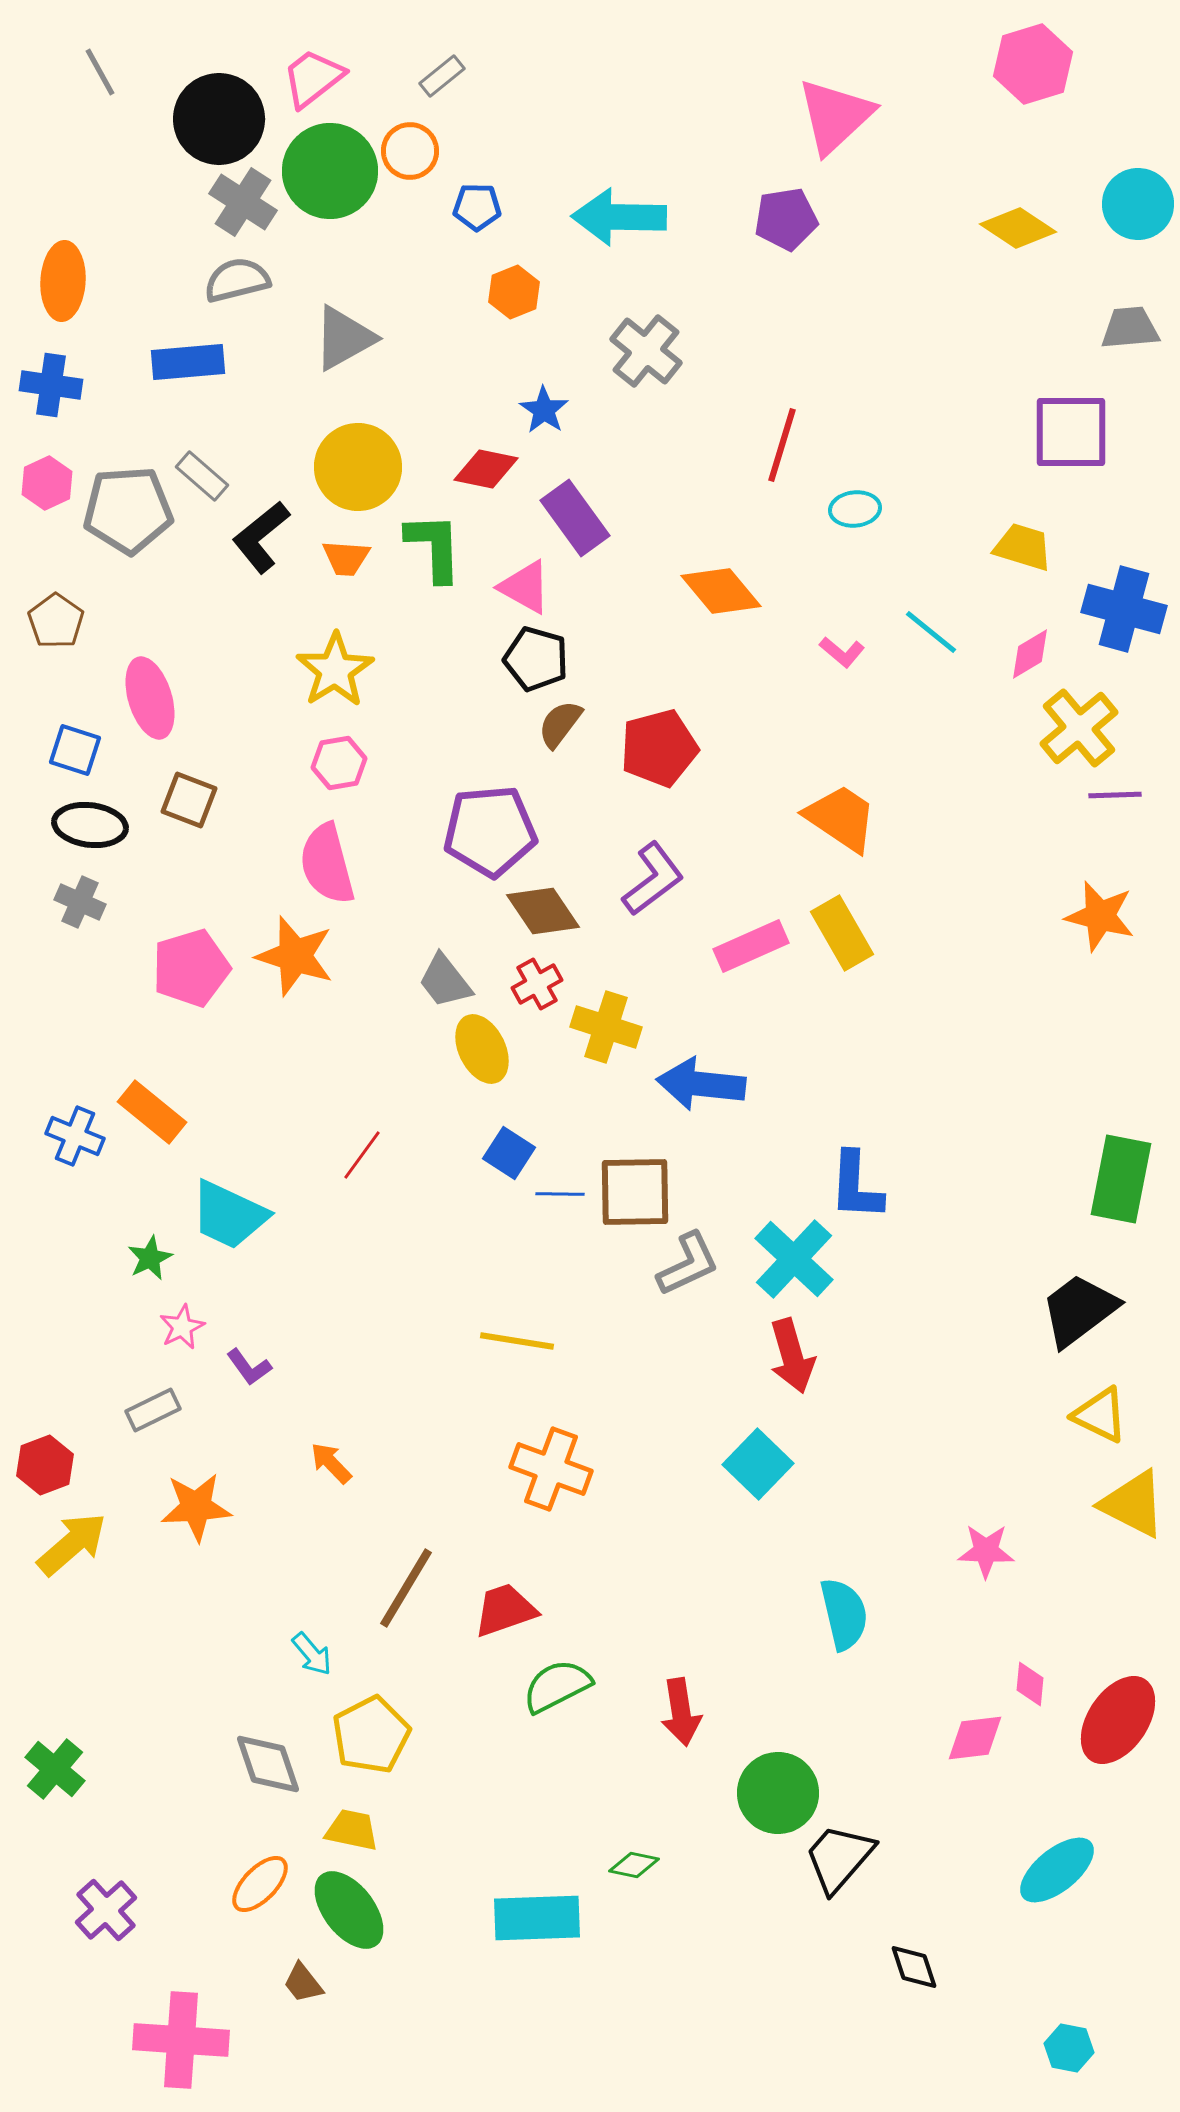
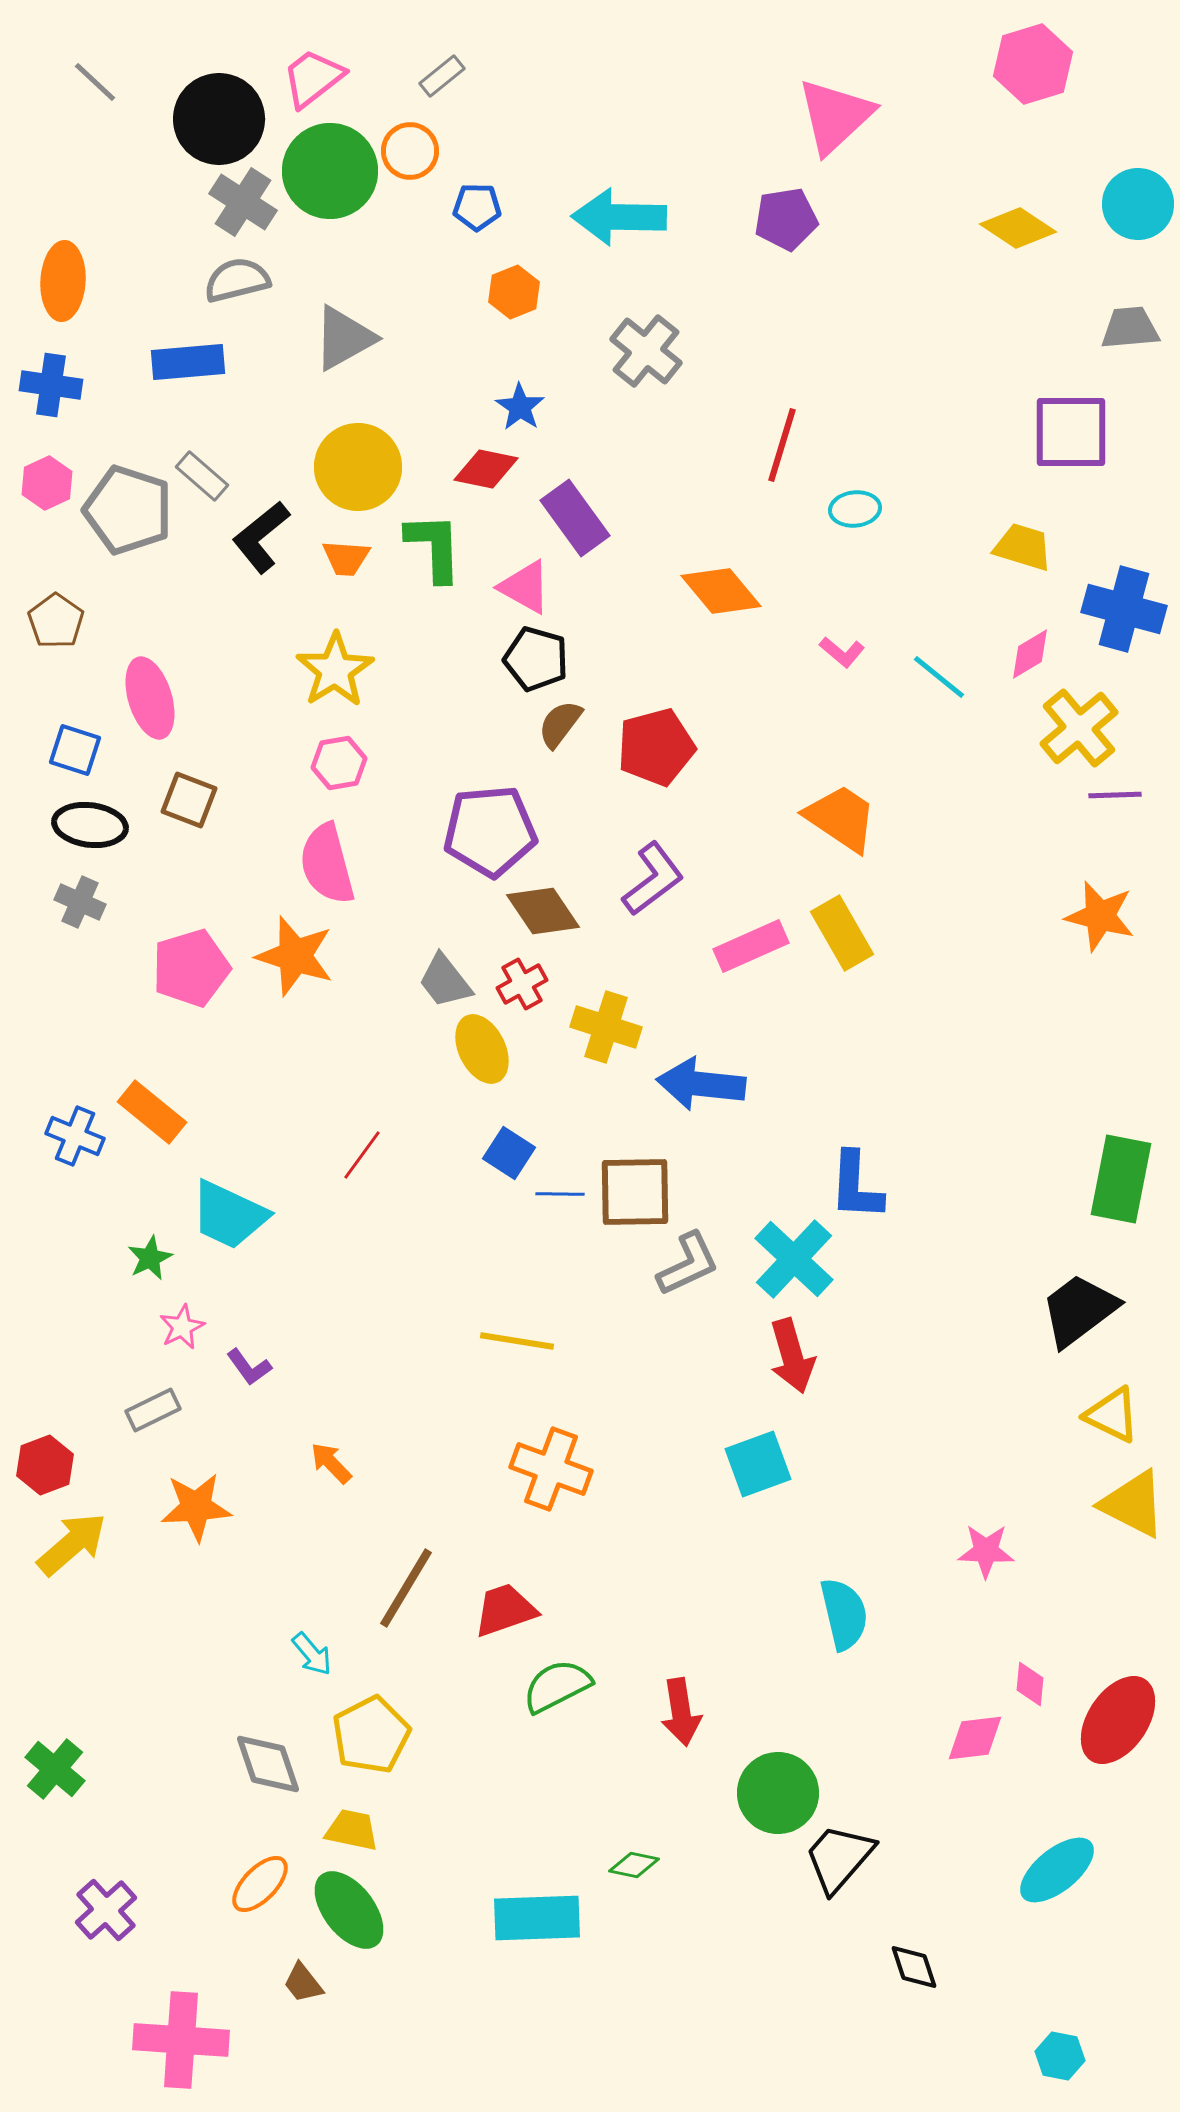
gray line at (100, 72): moved 5 px left, 10 px down; rotated 18 degrees counterclockwise
blue star at (544, 410): moved 24 px left, 3 px up
gray pentagon at (128, 510): rotated 22 degrees clockwise
cyan line at (931, 632): moved 8 px right, 45 px down
red pentagon at (659, 748): moved 3 px left, 1 px up
red cross at (537, 984): moved 15 px left
yellow triangle at (1100, 1415): moved 12 px right
cyan square at (758, 1464): rotated 26 degrees clockwise
cyan hexagon at (1069, 2048): moved 9 px left, 8 px down
